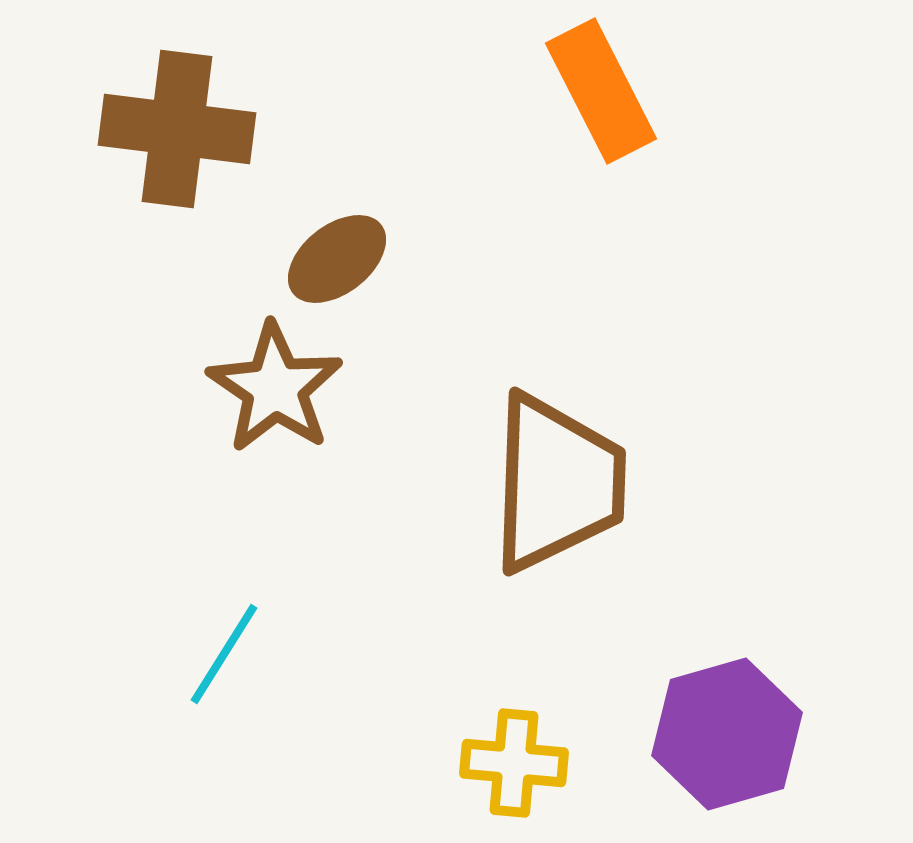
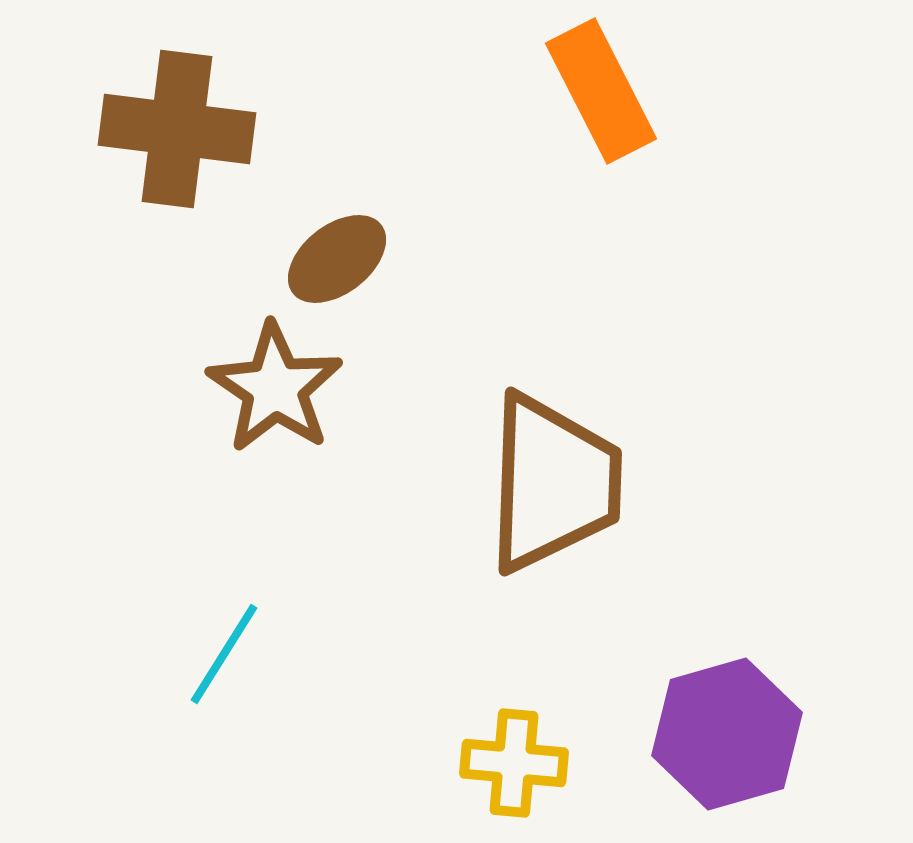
brown trapezoid: moved 4 px left
